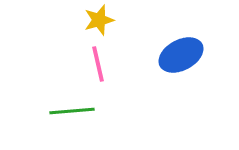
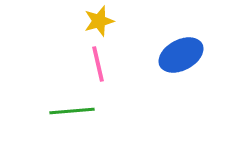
yellow star: moved 1 px down
